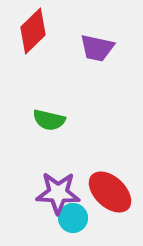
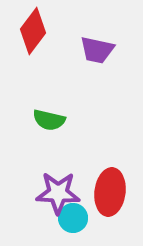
red diamond: rotated 9 degrees counterclockwise
purple trapezoid: moved 2 px down
red ellipse: rotated 54 degrees clockwise
